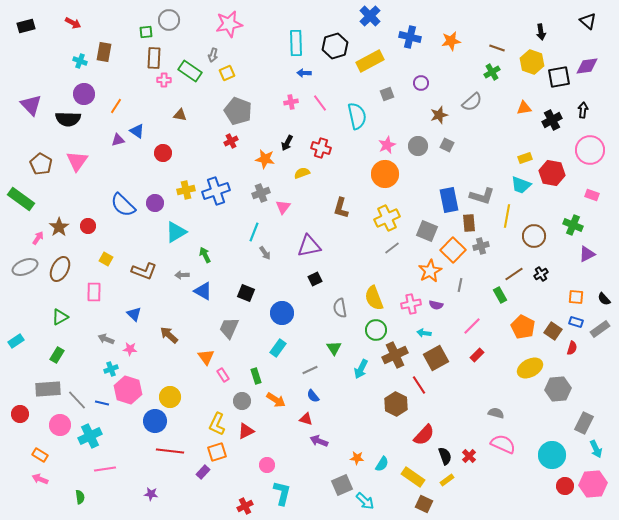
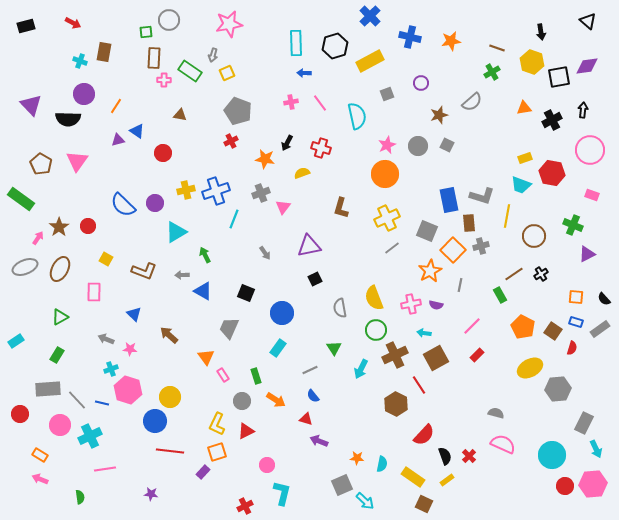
cyan line at (254, 232): moved 20 px left, 13 px up
cyan semicircle at (382, 464): rotated 21 degrees counterclockwise
